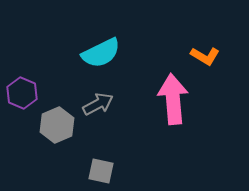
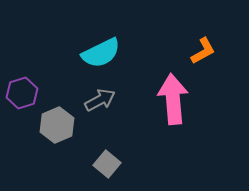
orange L-shape: moved 2 px left, 5 px up; rotated 60 degrees counterclockwise
purple hexagon: rotated 20 degrees clockwise
gray arrow: moved 2 px right, 4 px up
gray square: moved 6 px right, 7 px up; rotated 28 degrees clockwise
